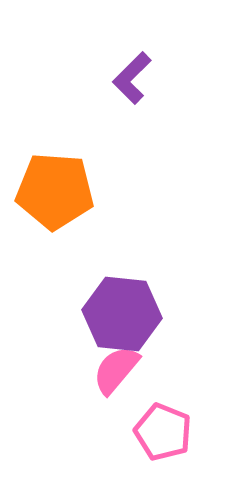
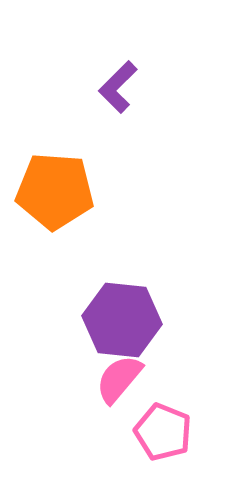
purple L-shape: moved 14 px left, 9 px down
purple hexagon: moved 6 px down
pink semicircle: moved 3 px right, 9 px down
